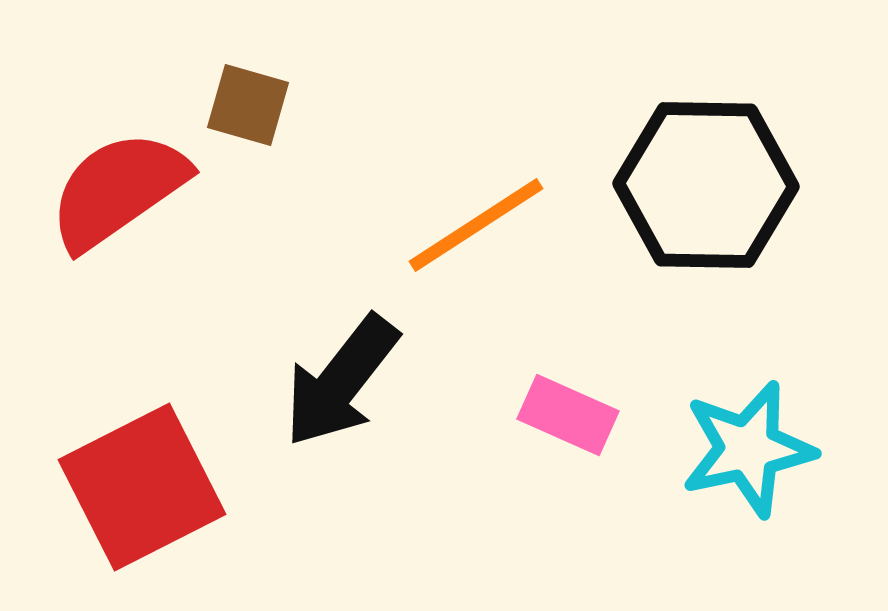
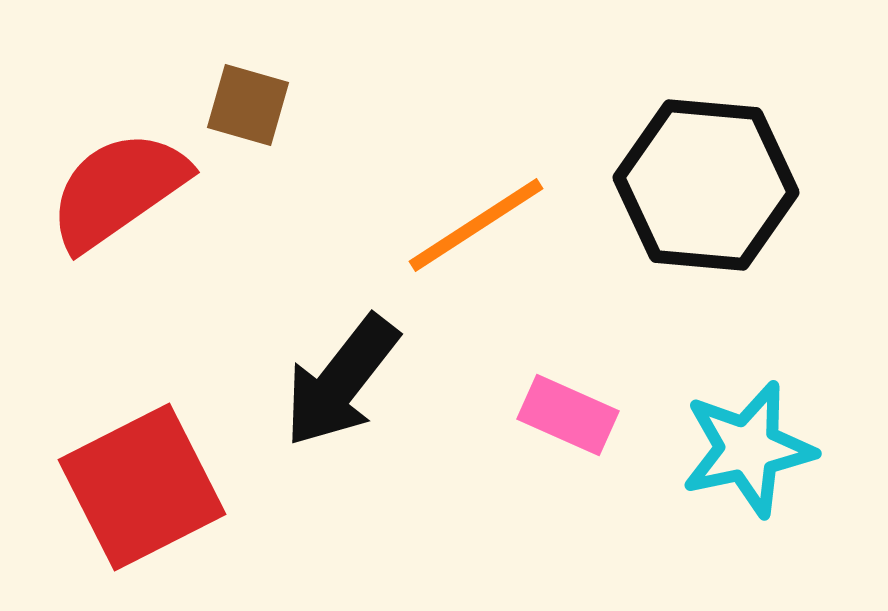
black hexagon: rotated 4 degrees clockwise
